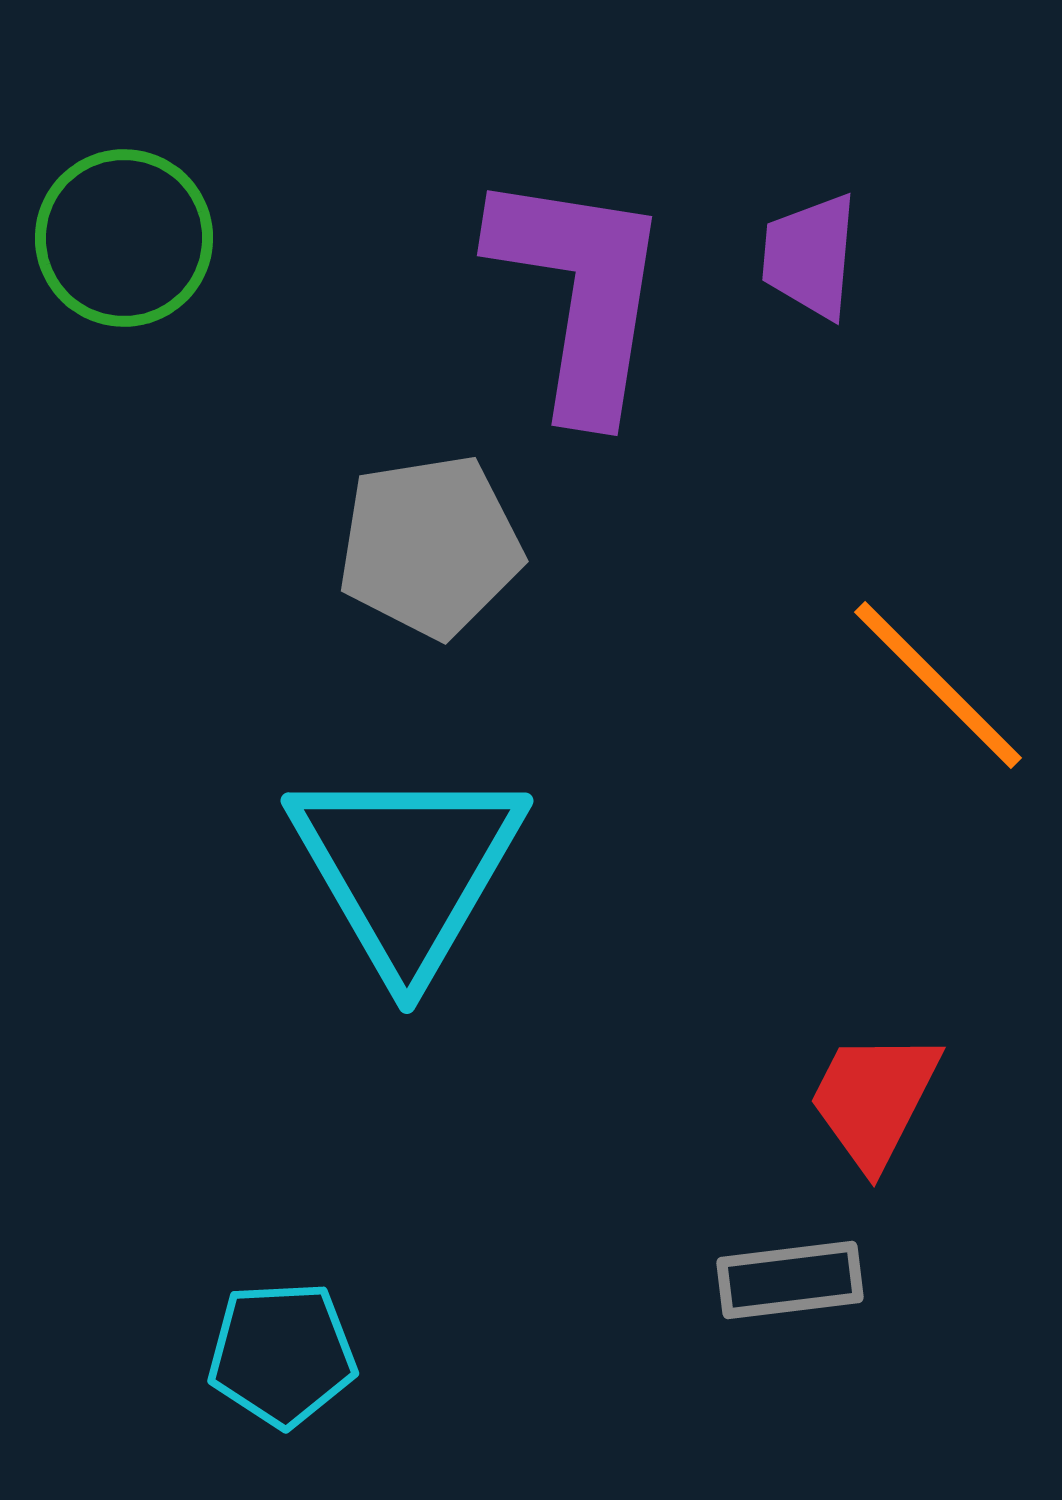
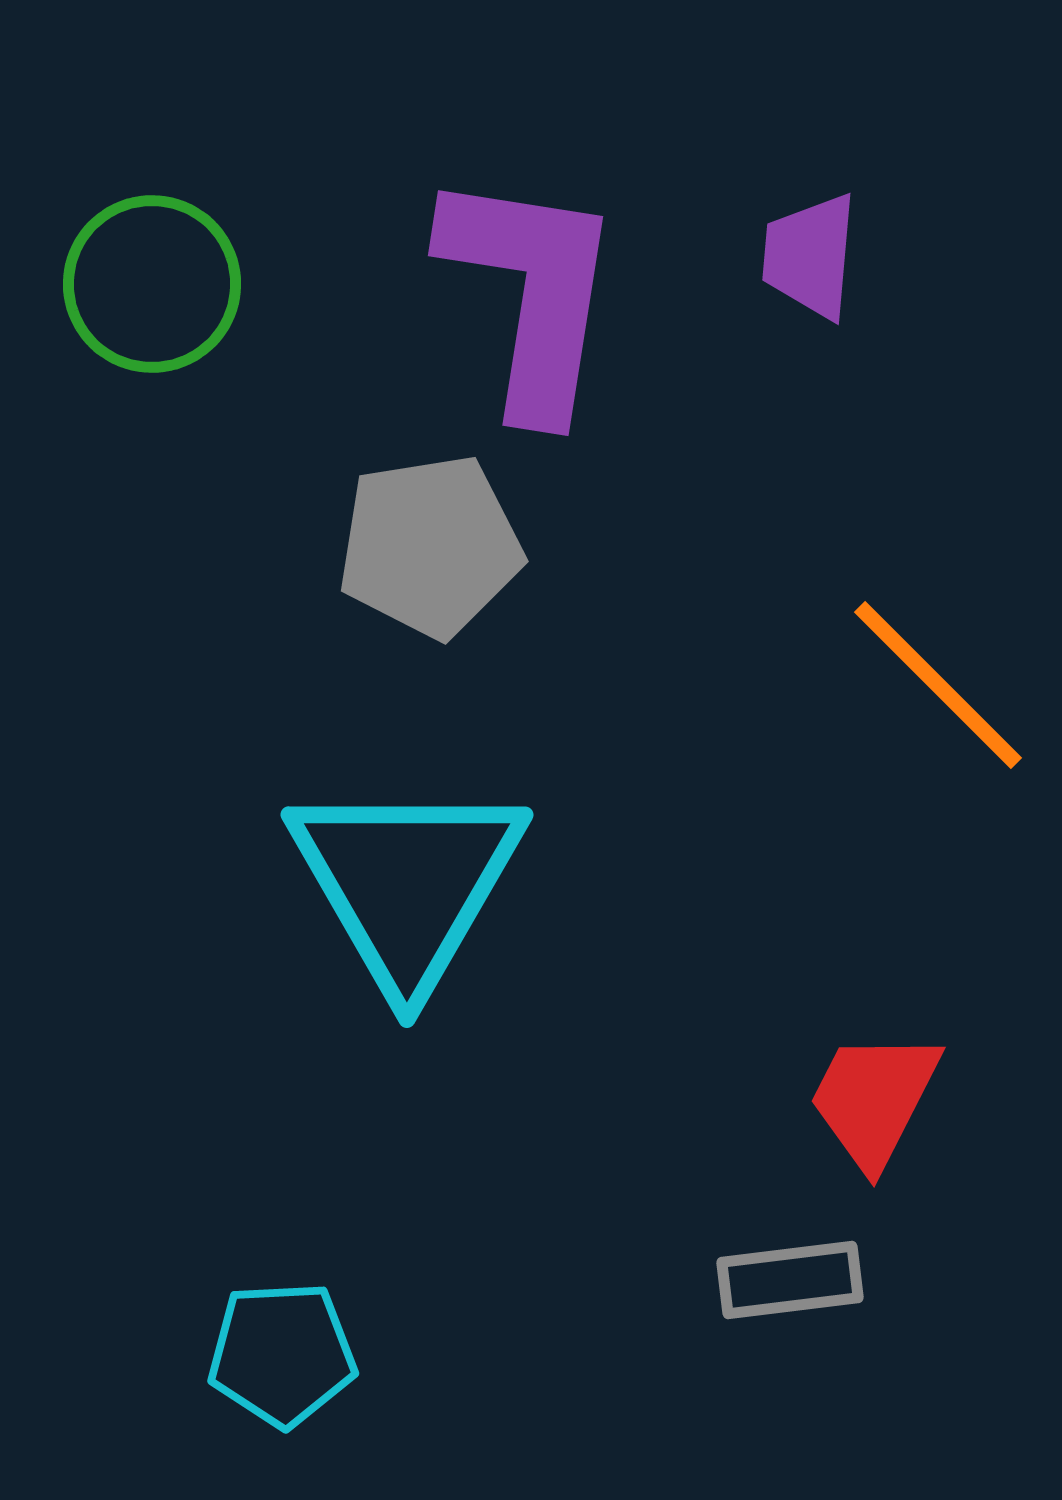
green circle: moved 28 px right, 46 px down
purple L-shape: moved 49 px left
cyan triangle: moved 14 px down
